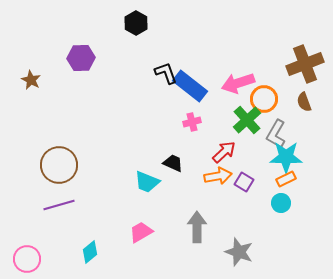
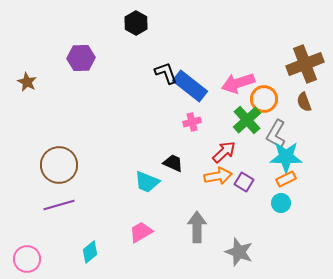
brown star: moved 4 px left, 2 px down
